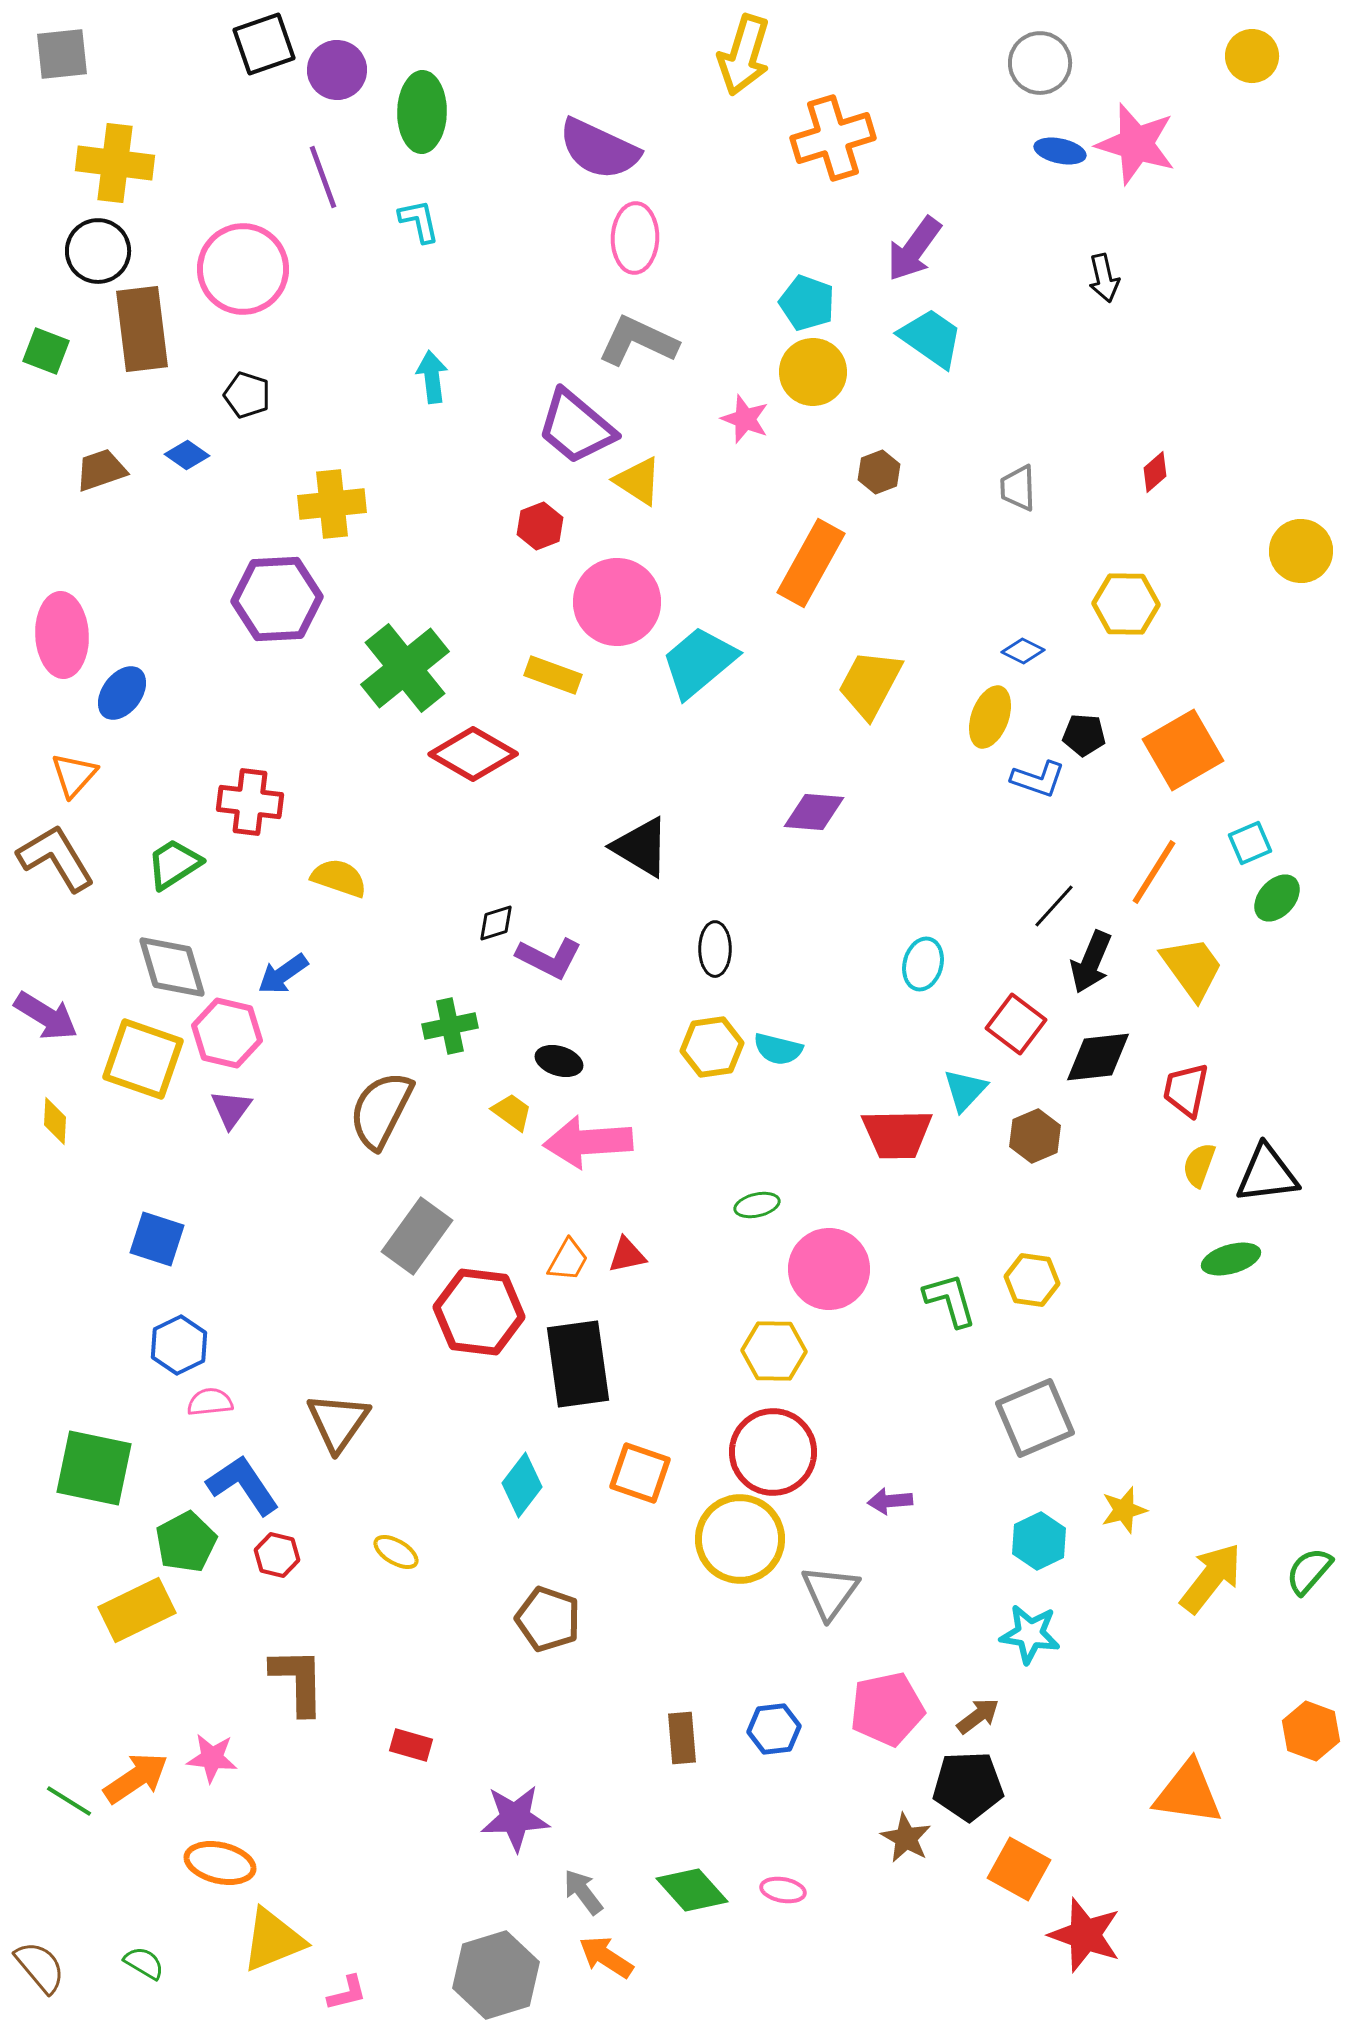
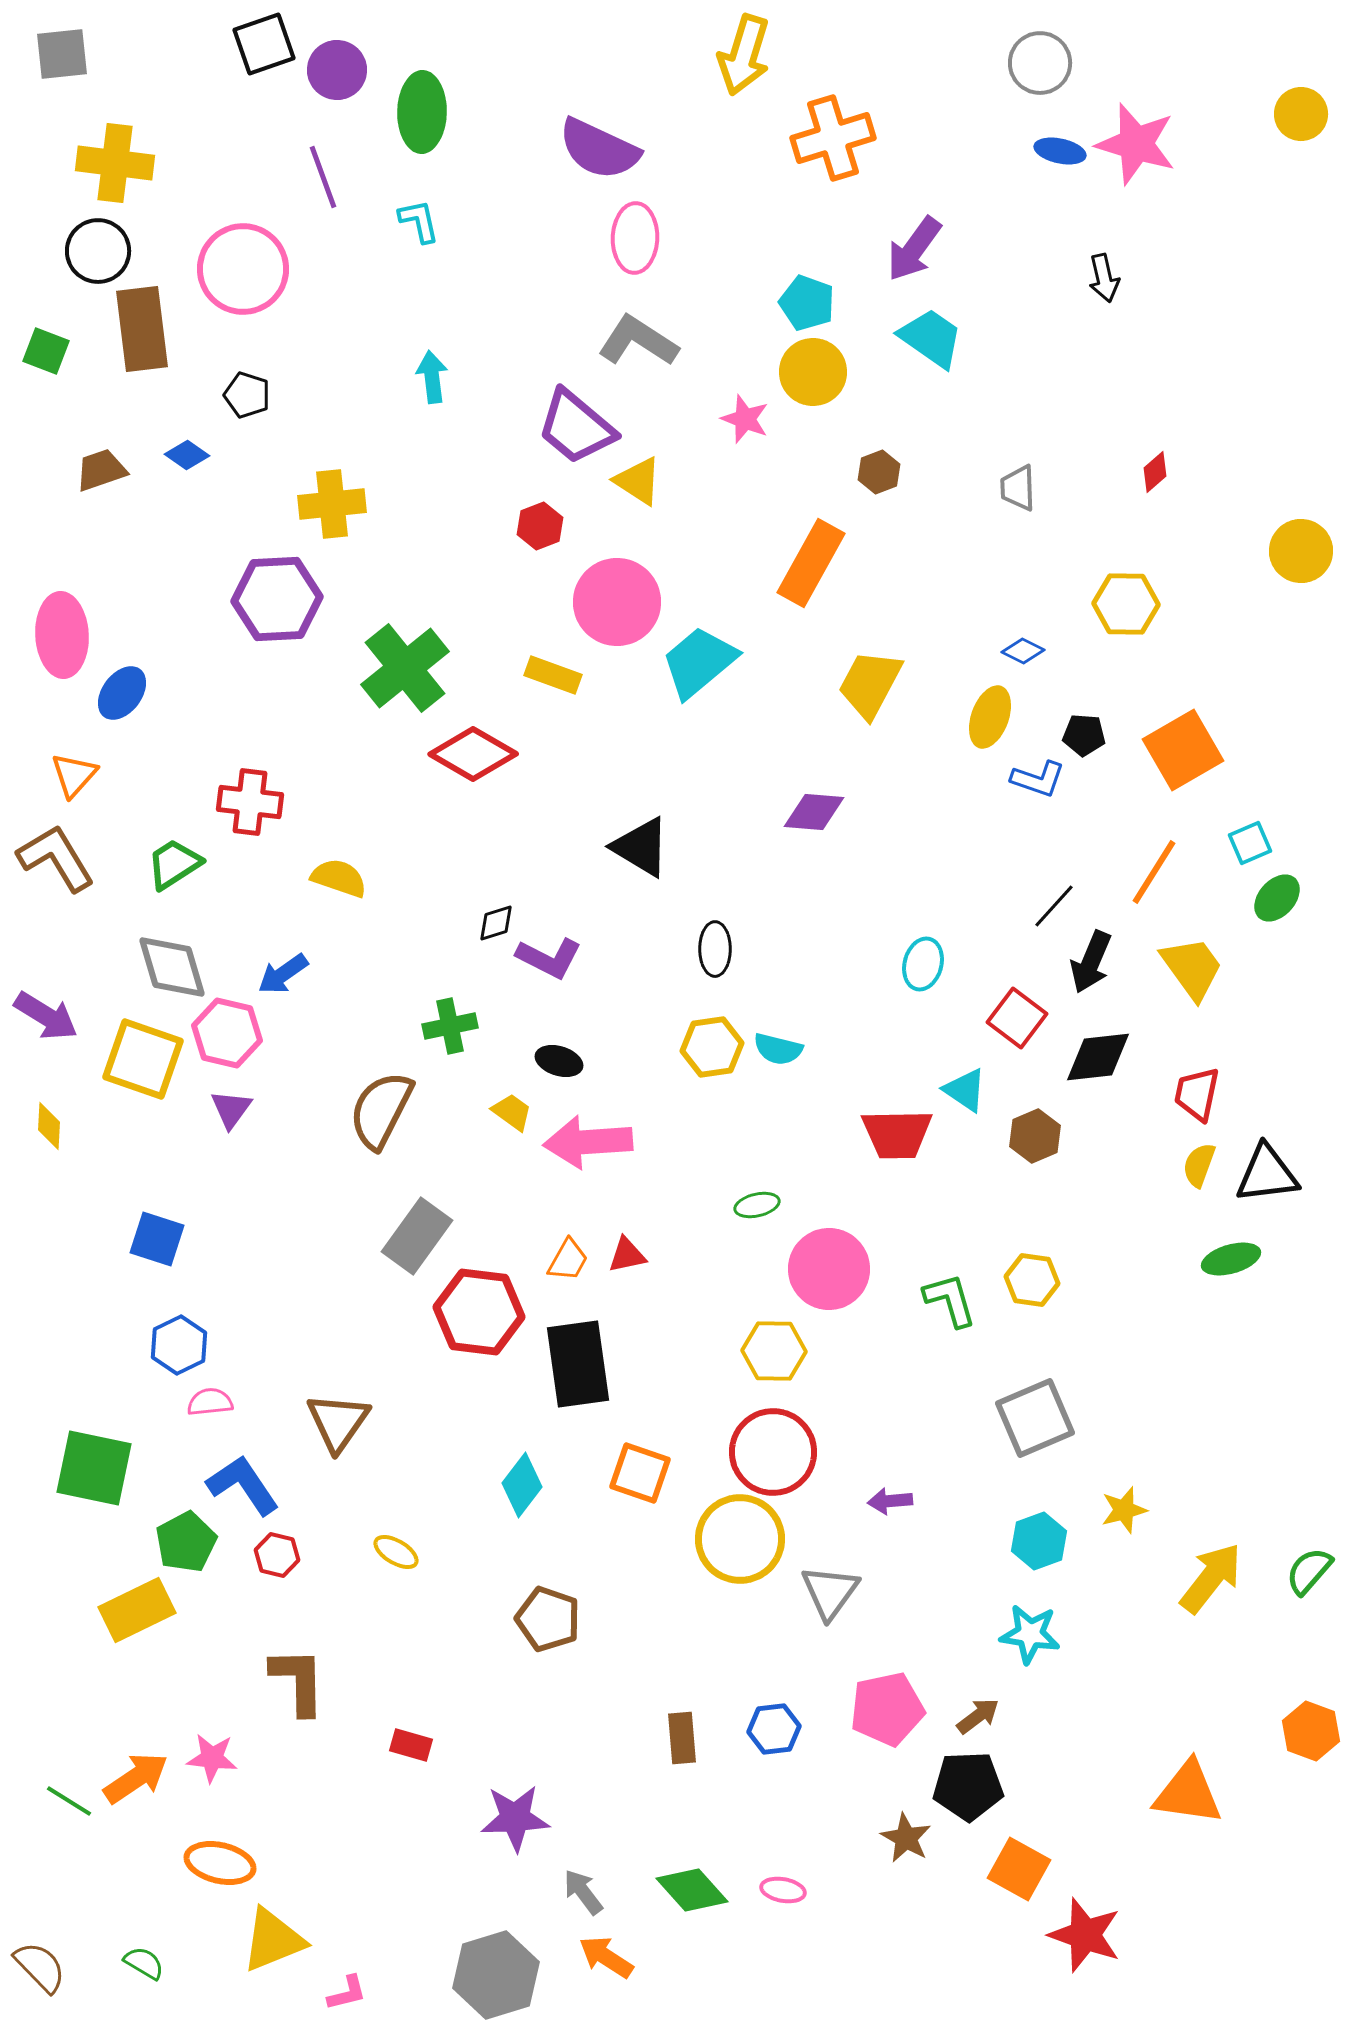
yellow circle at (1252, 56): moved 49 px right, 58 px down
gray L-shape at (638, 341): rotated 8 degrees clockwise
red square at (1016, 1024): moved 1 px right, 6 px up
cyan triangle at (965, 1090): rotated 39 degrees counterclockwise
red trapezoid at (1186, 1090): moved 11 px right, 4 px down
yellow diamond at (55, 1121): moved 6 px left, 5 px down
cyan hexagon at (1039, 1541): rotated 6 degrees clockwise
brown semicircle at (40, 1967): rotated 4 degrees counterclockwise
